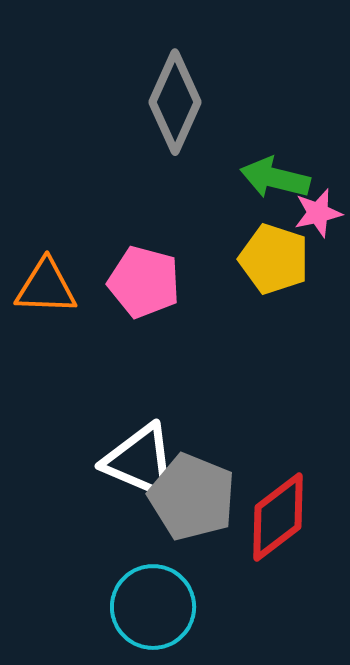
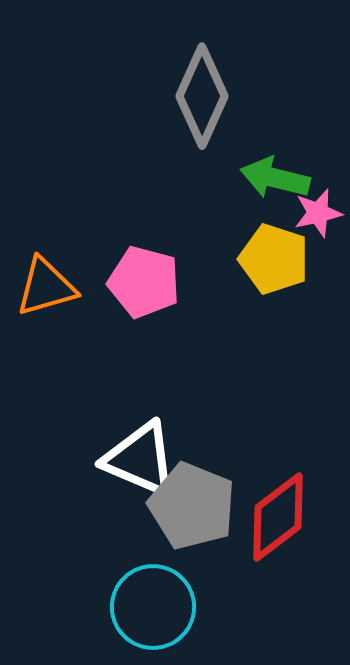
gray diamond: moved 27 px right, 6 px up
orange triangle: rotated 18 degrees counterclockwise
white triangle: moved 2 px up
gray pentagon: moved 9 px down
